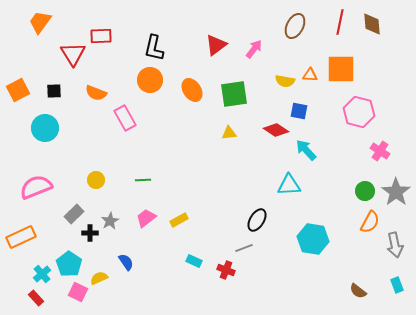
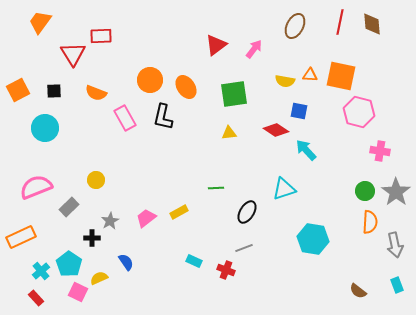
black L-shape at (154, 48): moved 9 px right, 69 px down
orange square at (341, 69): moved 7 px down; rotated 12 degrees clockwise
orange ellipse at (192, 90): moved 6 px left, 3 px up
pink cross at (380, 151): rotated 24 degrees counterclockwise
green line at (143, 180): moved 73 px right, 8 px down
cyan triangle at (289, 185): moved 5 px left, 4 px down; rotated 15 degrees counterclockwise
gray rectangle at (74, 214): moved 5 px left, 7 px up
yellow rectangle at (179, 220): moved 8 px up
black ellipse at (257, 220): moved 10 px left, 8 px up
orange semicircle at (370, 222): rotated 25 degrees counterclockwise
black cross at (90, 233): moved 2 px right, 5 px down
cyan cross at (42, 274): moved 1 px left, 3 px up
